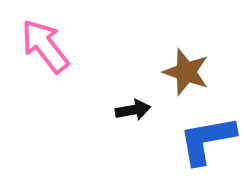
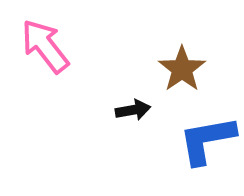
brown star: moved 4 px left, 3 px up; rotated 18 degrees clockwise
